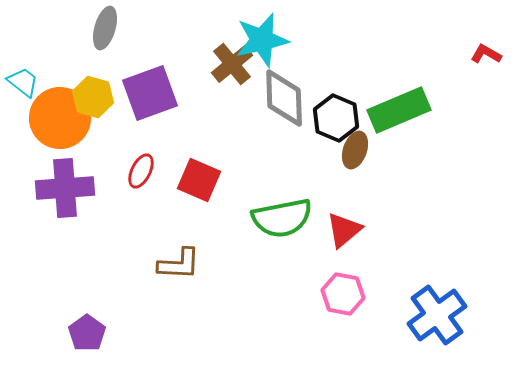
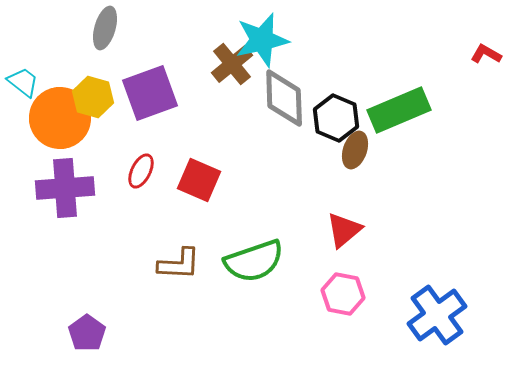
green semicircle: moved 28 px left, 43 px down; rotated 8 degrees counterclockwise
